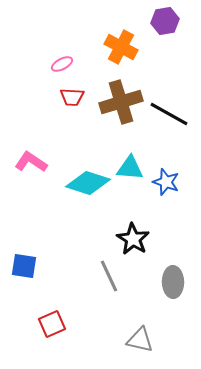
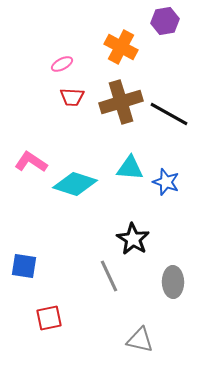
cyan diamond: moved 13 px left, 1 px down
red square: moved 3 px left, 6 px up; rotated 12 degrees clockwise
